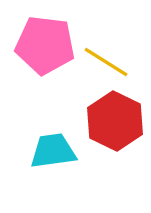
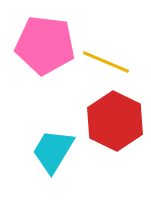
yellow line: rotated 9 degrees counterclockwise
cyan trapezoid: rotated 51 degrees counterclockwise
